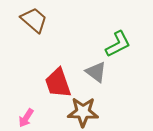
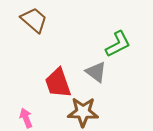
pink arrow: rotated 126 degrees clockwise
